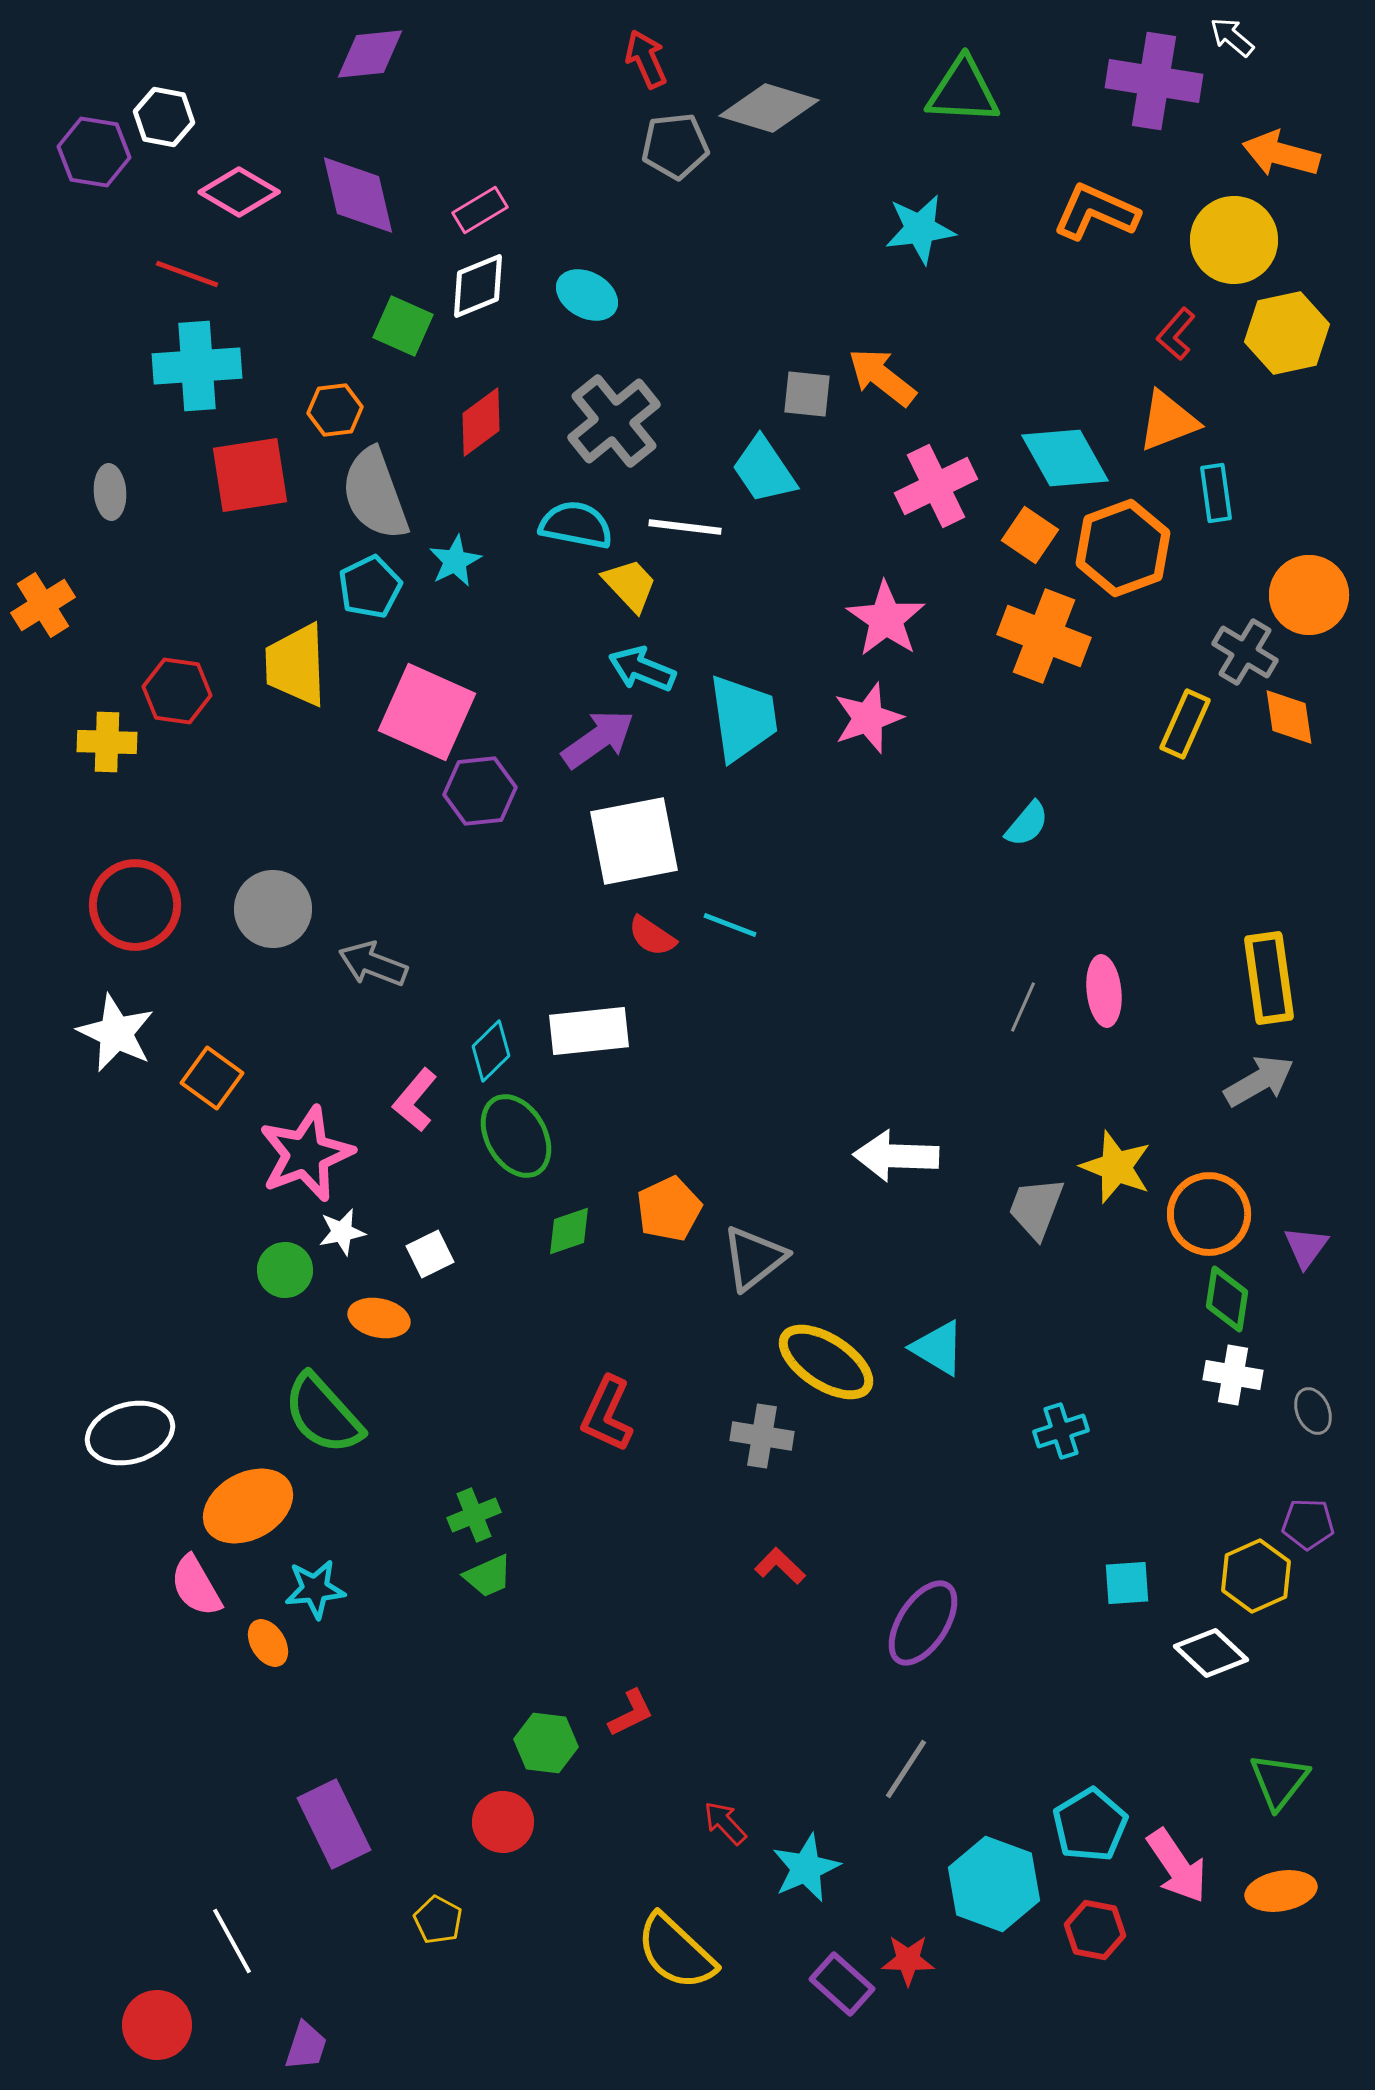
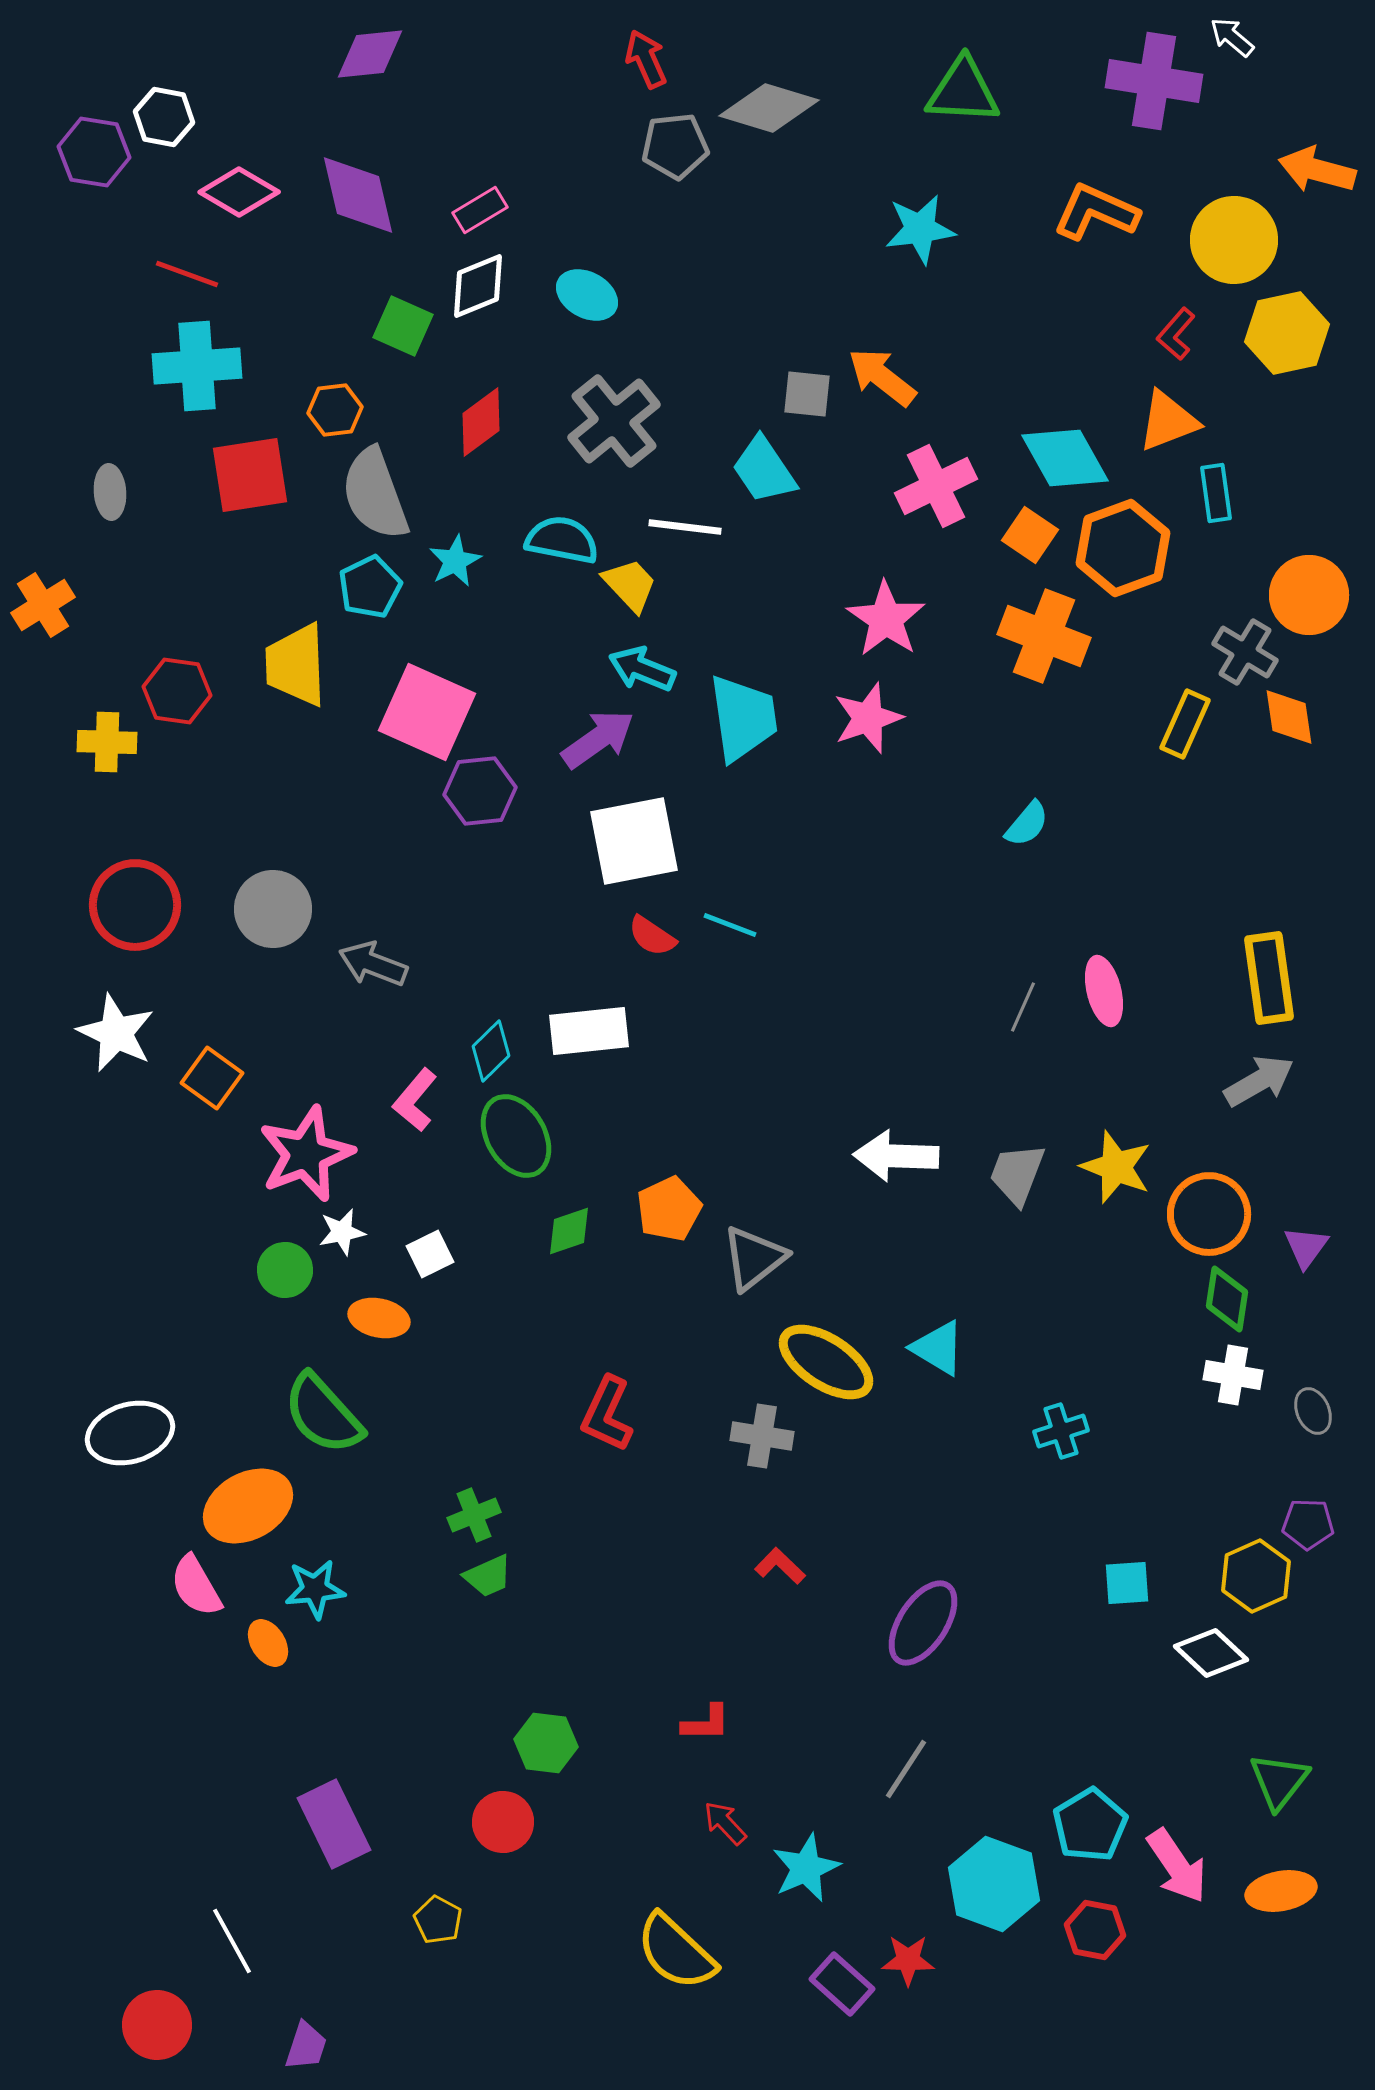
orange arrow at (1281, 154): moved 36 px right, 16 px down
cyan semicircle at (576, 525): moved 14 px left, 15 px down
pink ellipse at (1104, 991): rotated 8 degrees counterclockwise
gray trapezoid at (1036, 1208): moved 19 px left, 34 px up
red L-shape at (631, 1713): moved 75 px right, 10 px down; rotated 26 degrees clockwise
